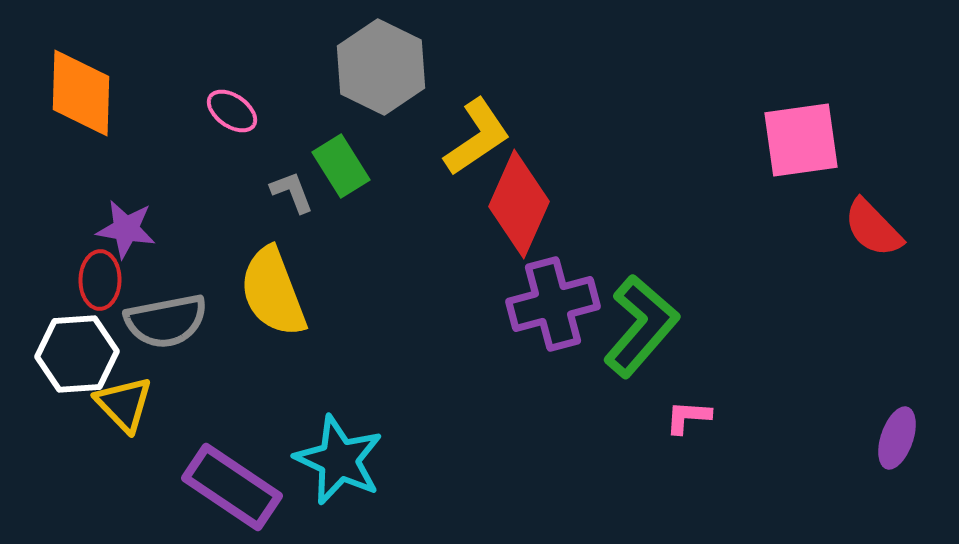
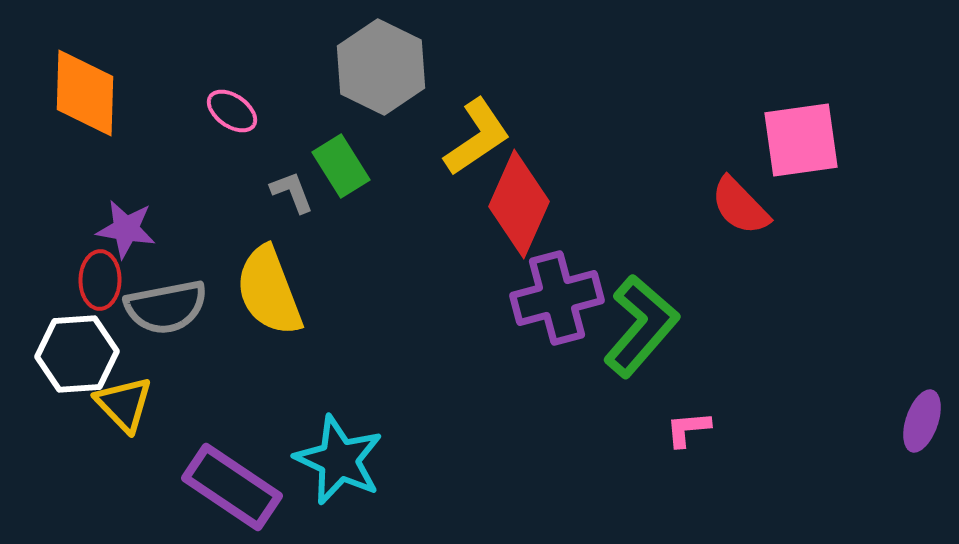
orange diamond: moved 4 px right
red semicircle: moved 133 px left, 22 px up
yellow semicircle: moved 4 px left, 1 px up
purple cross: moved 4 px right, 6 px up
gray semicircle: moved 14 px up
pink L-shape: moved 12 px down; rotated 9 degrees counterclockwise
purple ellipse: moved 25 px right, 17 px up
